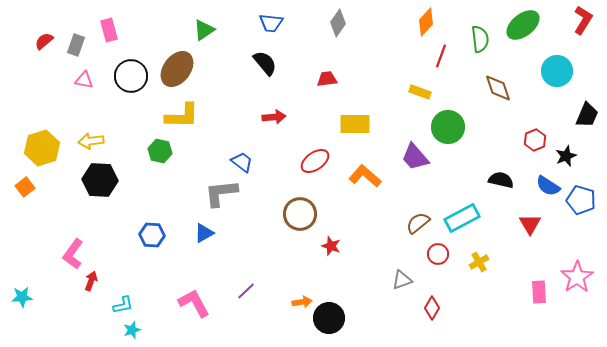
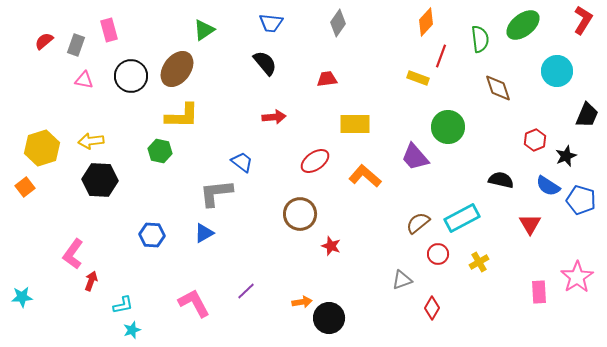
yellow rectangle at (420, 92): moved 2 px left, 14 px up
gray L-shape at (221, 193): moved 5 px left
